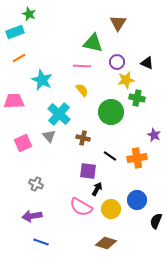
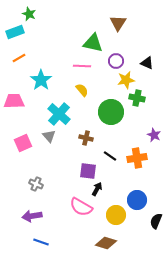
purple circle: moved 1 px left, 1 px up
cyan star: moved 1 px left; rotated 10 degrees clockwise
brown cross: moved 3 px right
yellow circle: moved 5 px right, 6 px down
